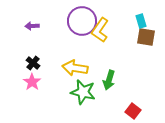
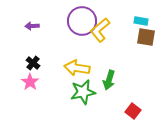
cyan rectangle: rotated 64 degrees counterclockwise
yellow L-shape: rotated 15 degrees clockwise
yellow arrow: moved 2 px right
pink star: moved 2 px left
green star: rotated 25 degrees counterclockwise
